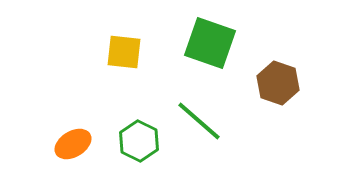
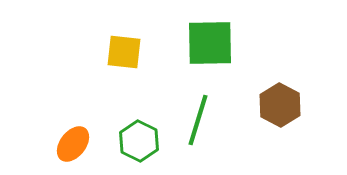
green square: rotated 20 degrees counterclockwise
brown hexagon: moved 2 px right, 22 px down; rotated 9 degrees clockwise
green line: moved 1 px left, 1 px up; rotated 66 degrees clockwise
orange ellipse: rotated 21 degrees counterclockwise
